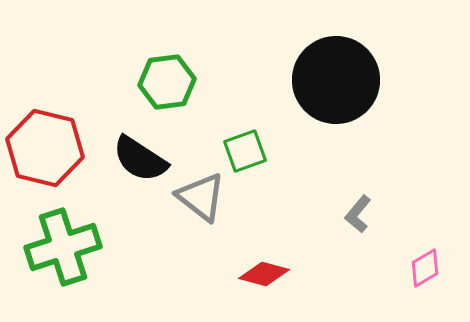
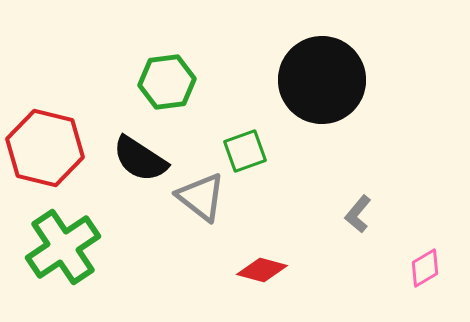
black circle: moved 14 px left
green cross: rotated 16 degrees counterclockwise
red diamond: moved 2 px left, 4 px up
